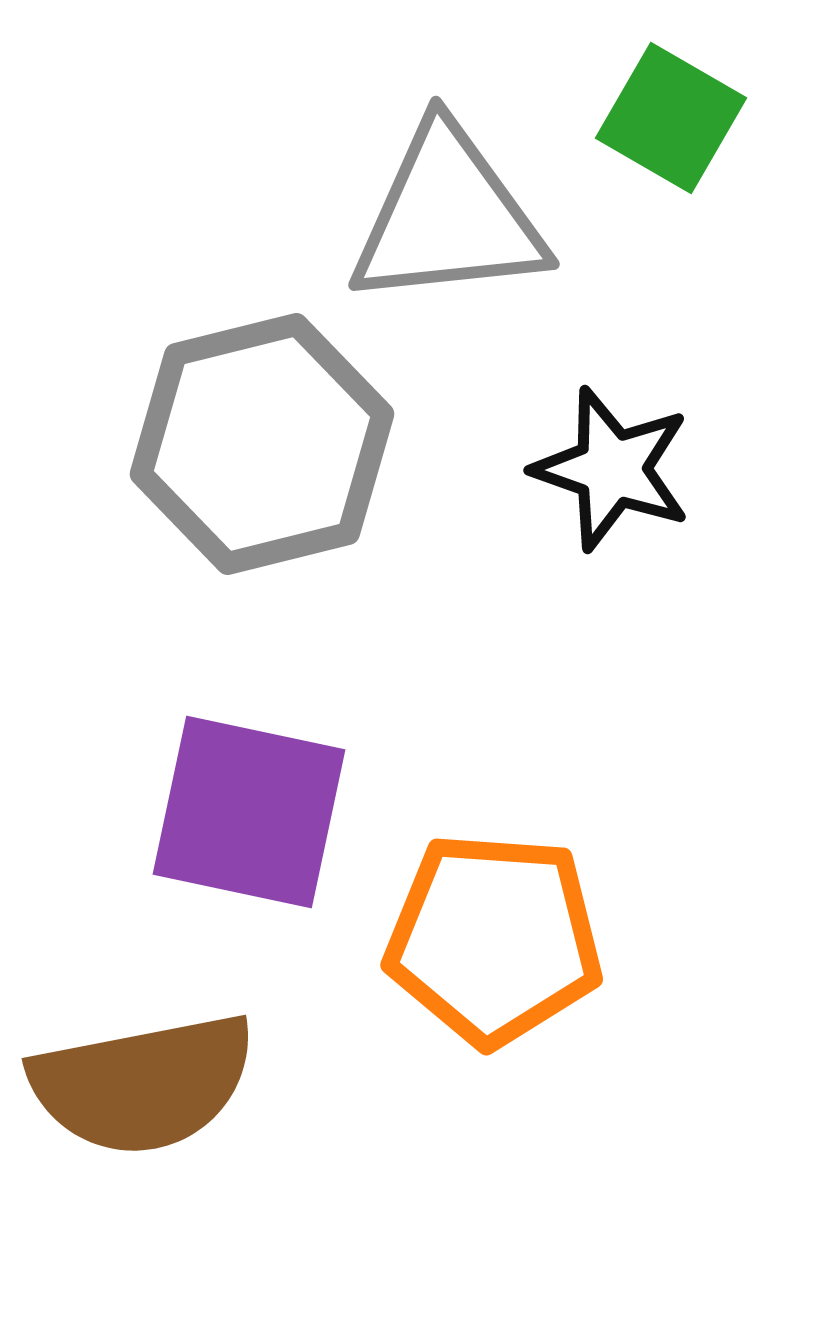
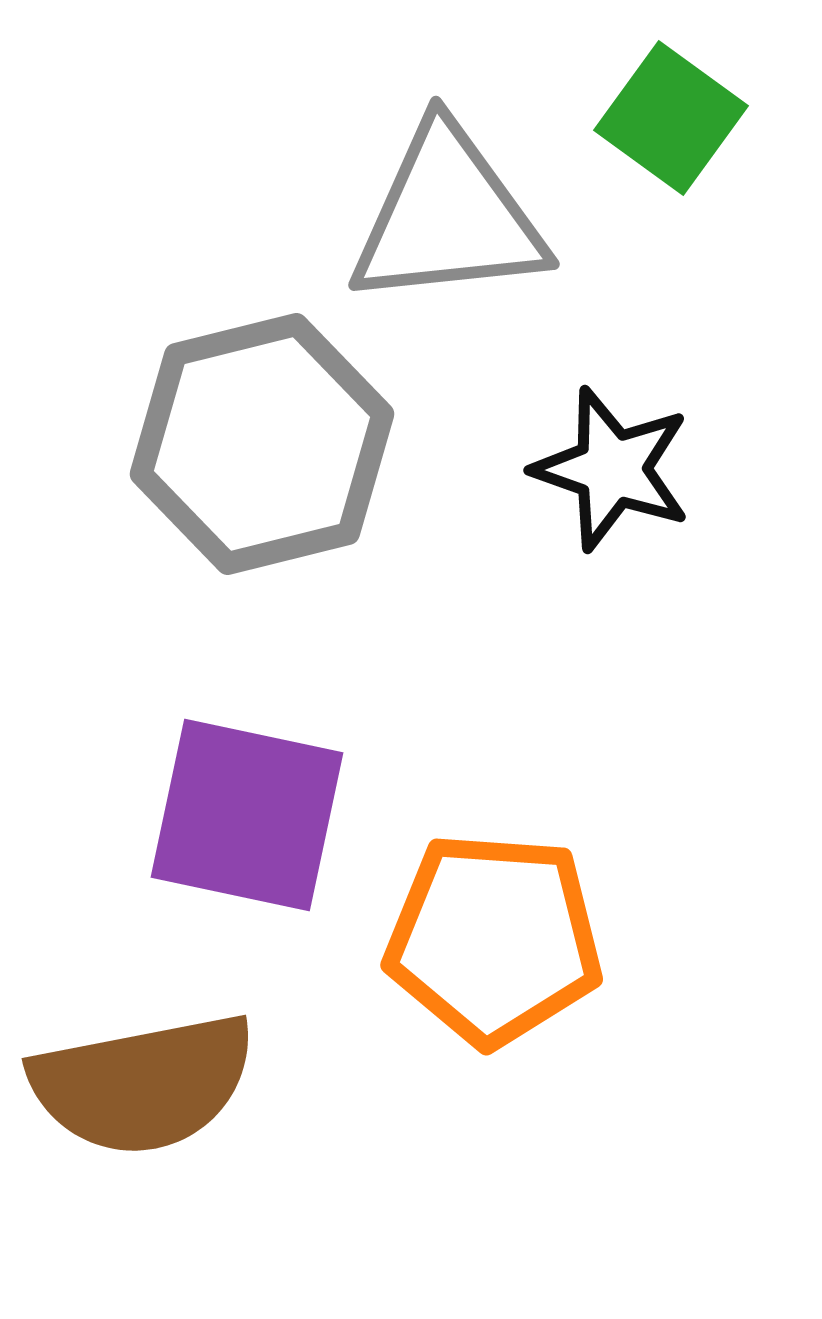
green square: rotated 6 degrees clockwise
purple square: moved 2 px left, 3 px down
